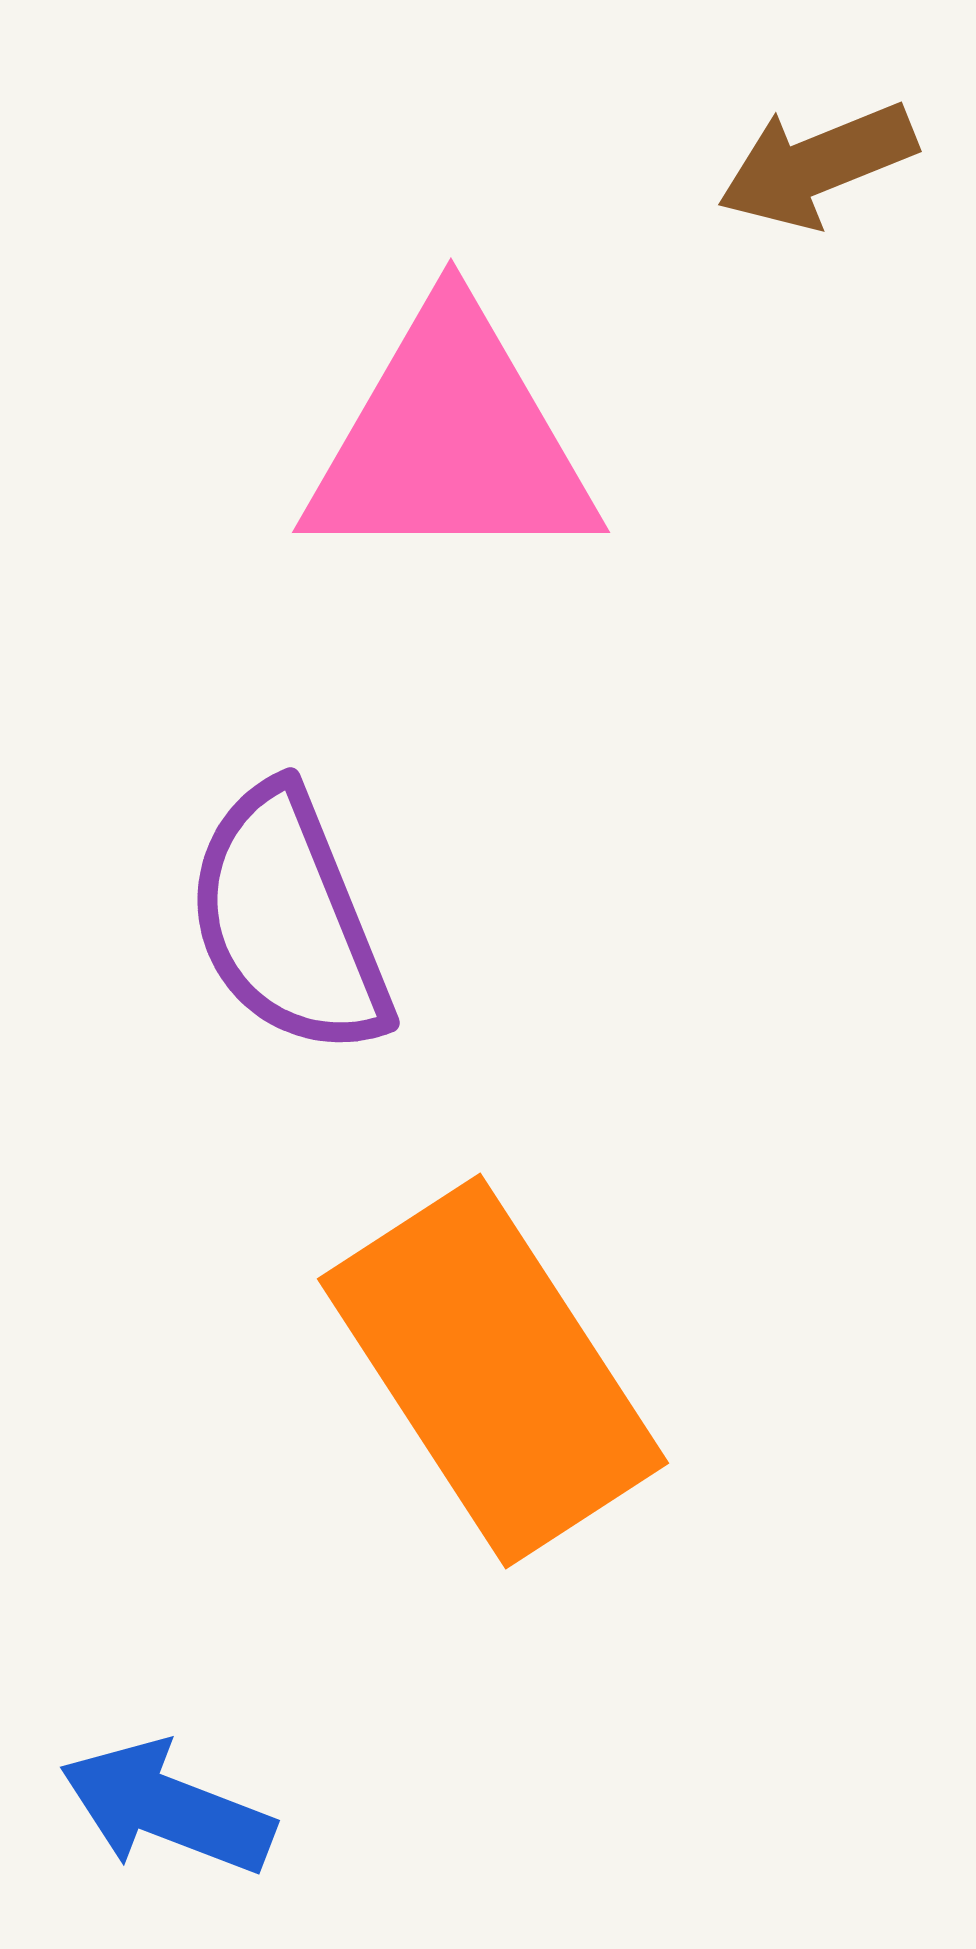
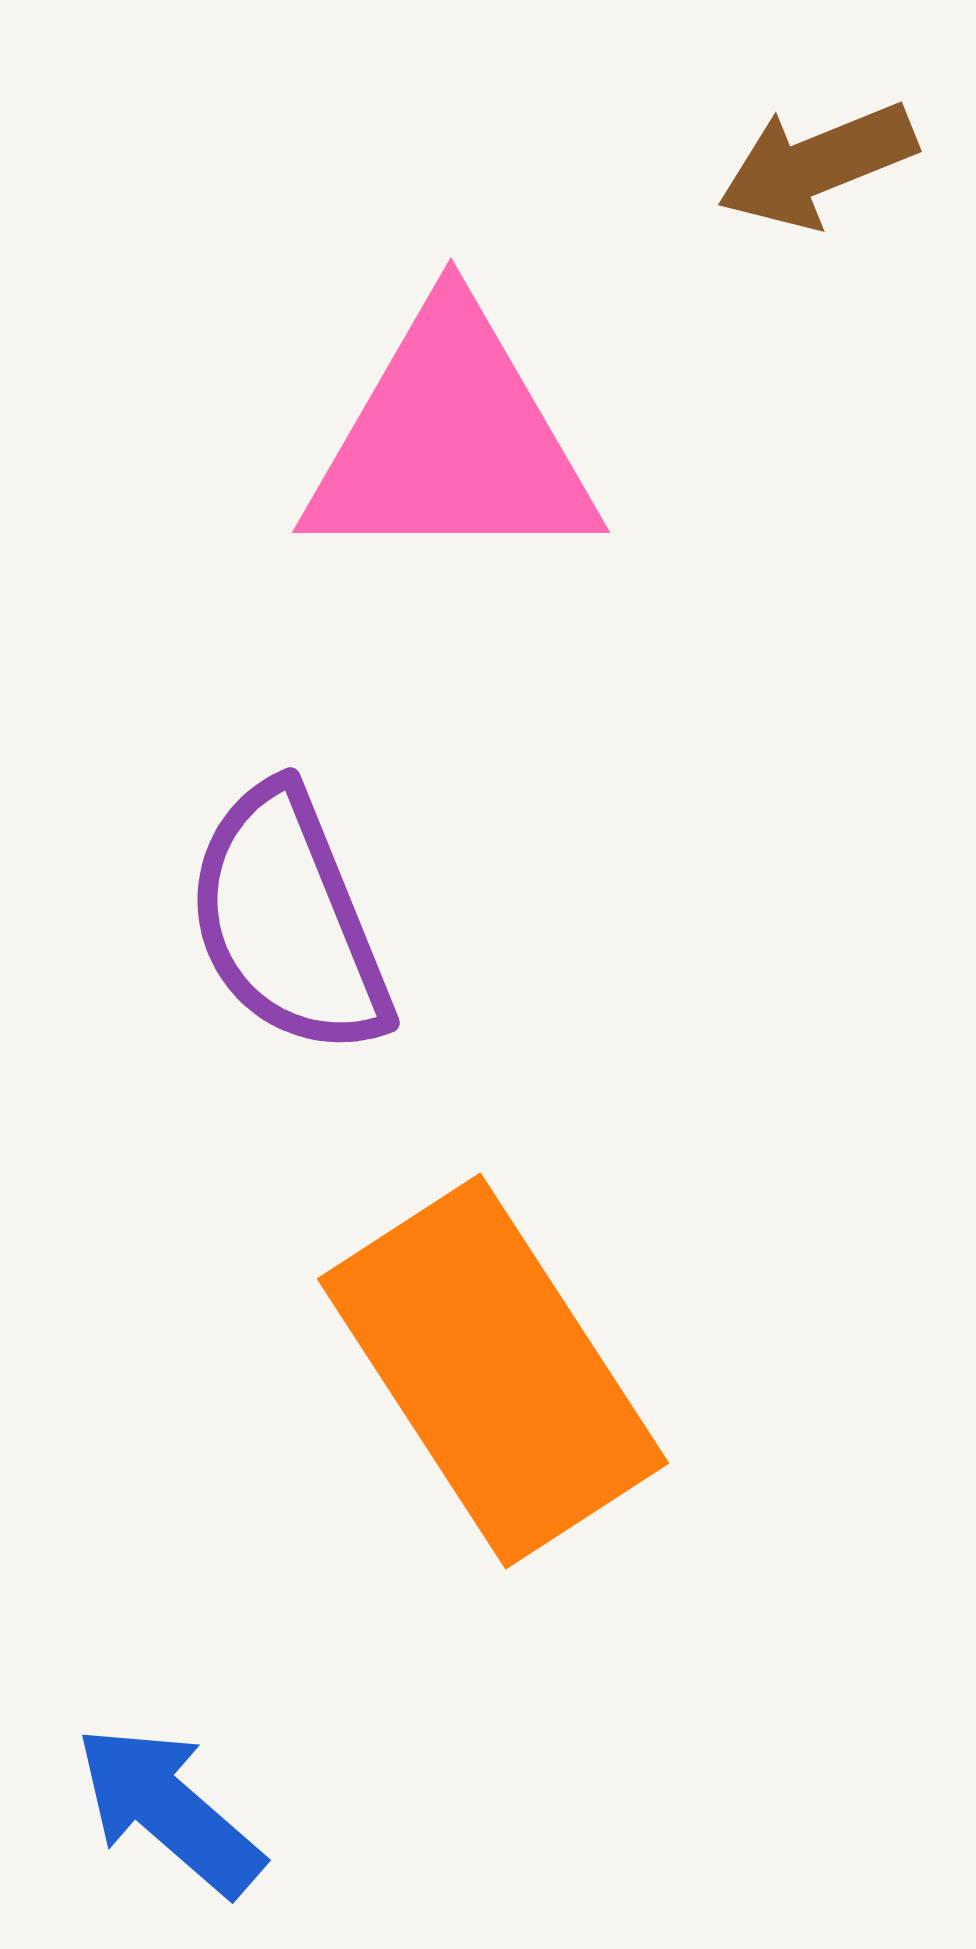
blue arrow: moved 2 px right, 2 px down; rotated 20 degrees clockwise
